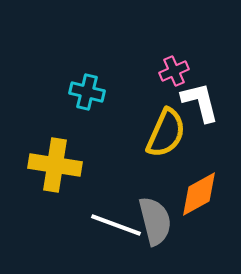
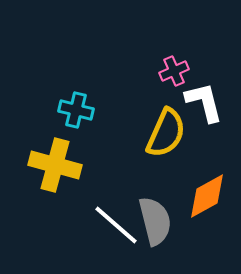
cyan cross: moved 11 px left, 18 px down
white L-shape: moved 4 px right
yellow cross: rotated 6 degrees clockwise
orange diamond: moved 8 px right, 2 px down
white line: rotated 21 degrees clockwise
